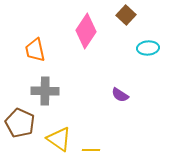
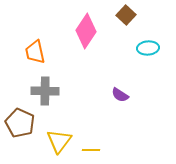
orange trapezoid: moved 2 px down
yellow triangle: moved 2 px down; rotated 32 degrees clockwise
